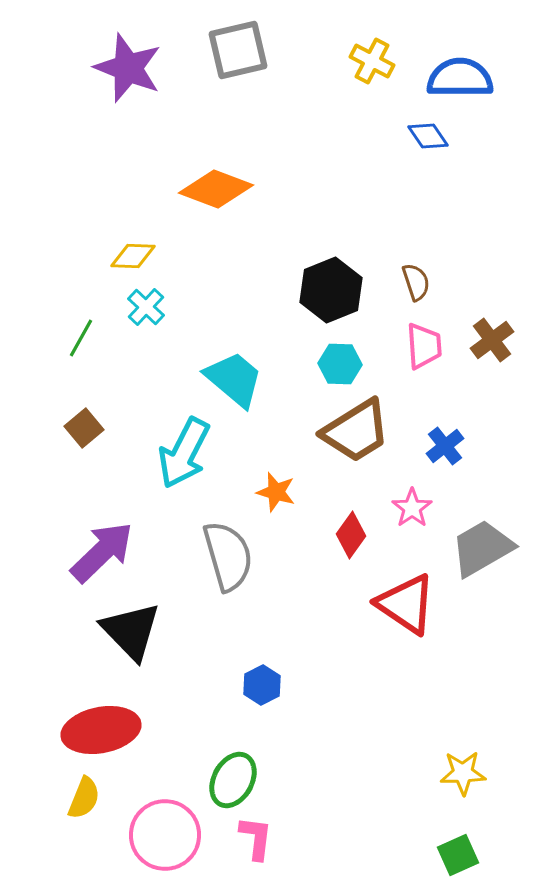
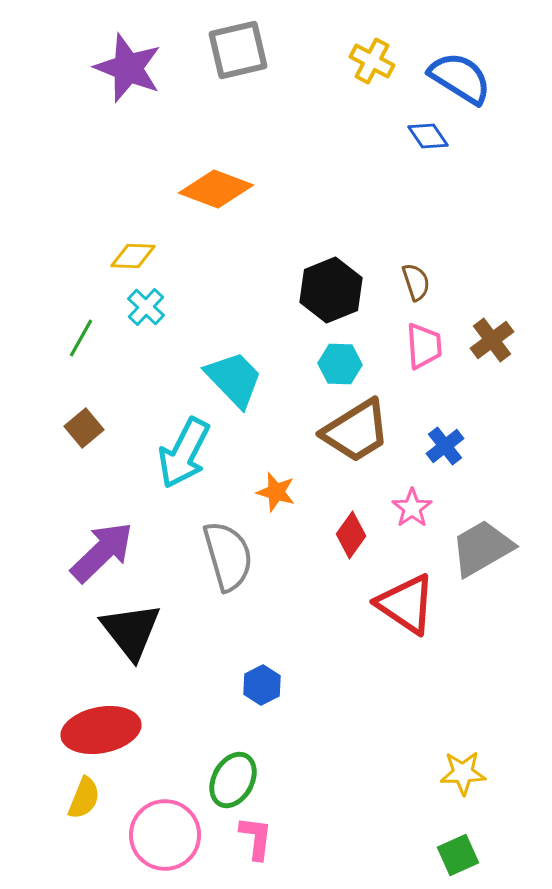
blue semicircle: rotated 32 degrees clockwise
cyan trapezoid: rotated 6 degrees clockwise
black triangle: rotated 6 degrees clockwise
